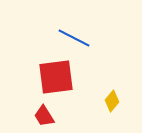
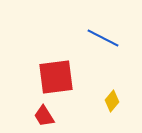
blue line: moved 29 px right
